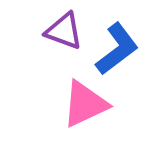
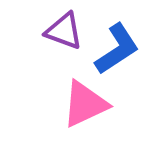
blue L-shape: rotated 4 degrees clockwise
